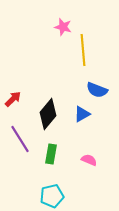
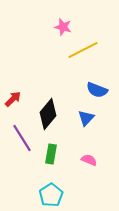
yellow line: rotated 68 degrees clockwise
blue triangle: moved 4 px right, 4 px down; rotated 18 degrees counterclockwise
purple line: moved 2 px right, 1 px up
cyan pentagon: moved 1 px left, 1 px up; rotated 20 degrees counterclockwise
